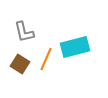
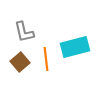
orange line: rotated 30 degrees counterclockwise
brown square: moved 2 px up; rotated 18 degrees clockwise
